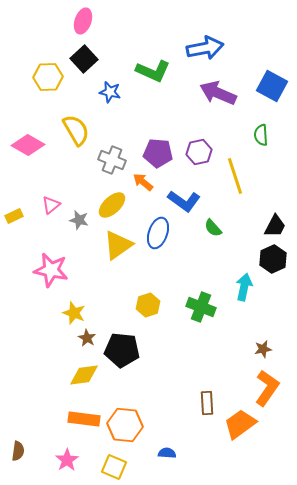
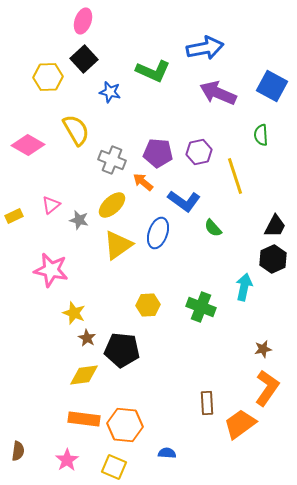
yellow hexagon at (148, 305): rotated 15 degrees clockwise
